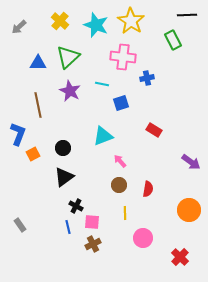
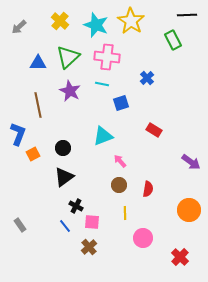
pink cross: moved 16 px left
blue cross: rotated 32 degrees counterclockwise
blue line: moved 3 px left, 1 px up; rotated 24 degrees counterclockwise
brown cross: moved 4 px left, 3 px down; rotated 14 degrees counterclockwise
